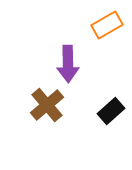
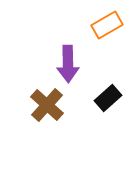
brown cross: rotated 8 degrees counterclockwise
black rectangle: moved 3 px left, 13 px up
